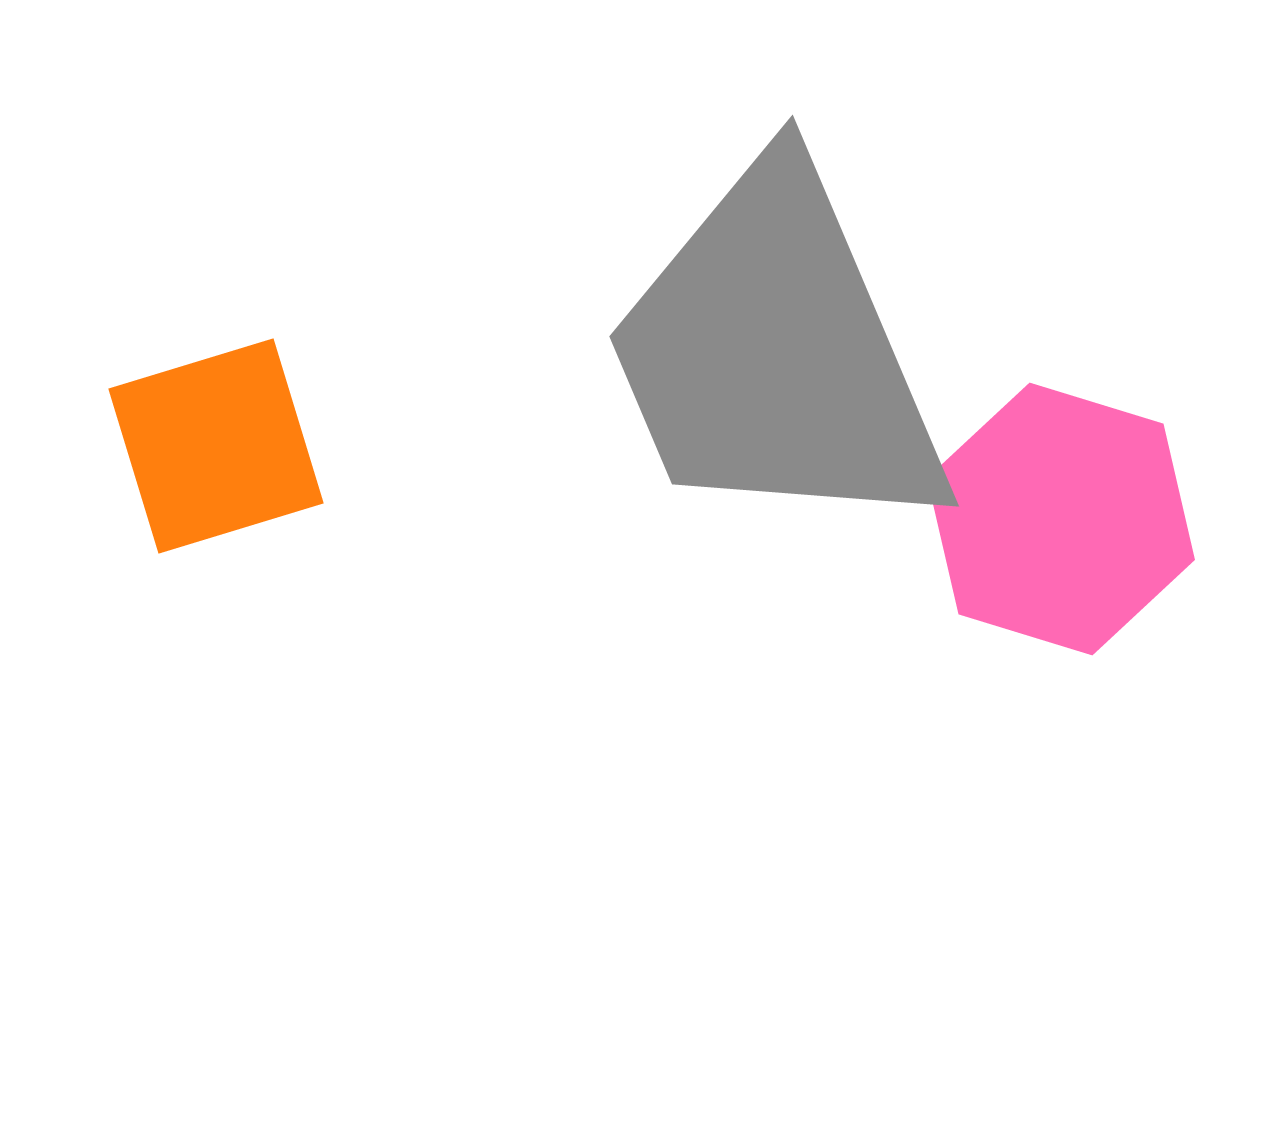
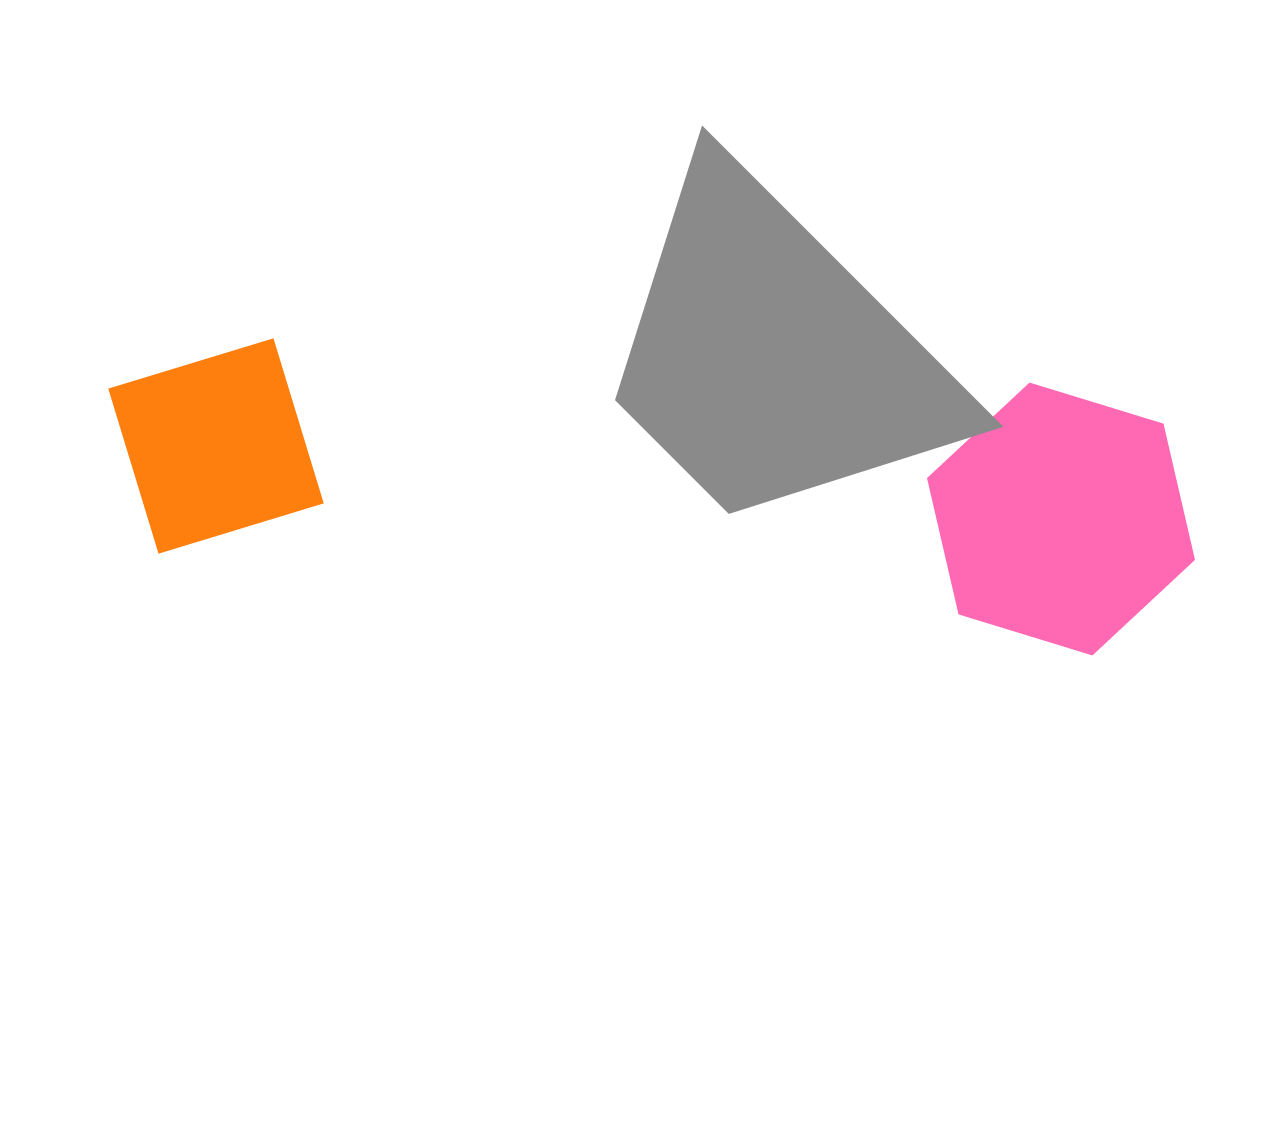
gray trapezoid: rotated 22 degrees counterclockwise
